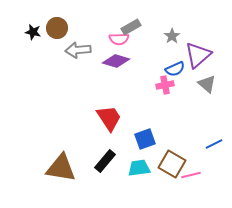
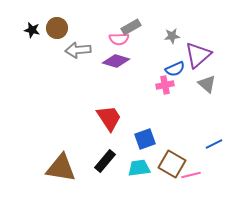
black star: moved 1 px left, 2 px up
gray star: rotated 28 degrees clockwise
